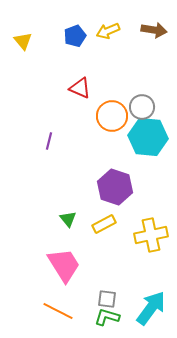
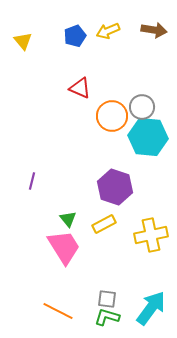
purple line: moved 17 px left, 40 px down
pink trapezoid: moved 18 px up
